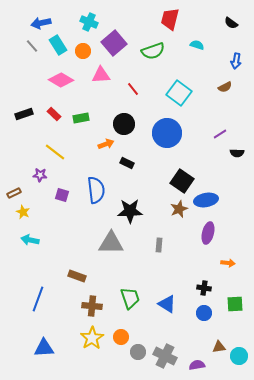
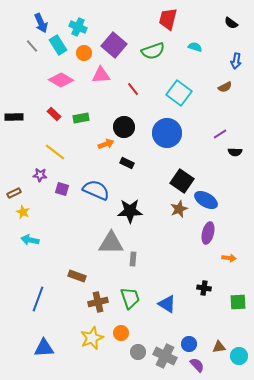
red trapezoid at (170, 19): moved 2 px left
cyan cross at (89, 22): moved 11 px left, 5 px down
blue arrow at (41, 23): rotated 102 degrees counterclockwise
purple square at (114, 43): moved 2 px down; rotated 10 degrees counterclockwise
cyan semicircle at (197, 45): moved 2 px left, 2 px down
orange circle at (83, 51): moved 1 px right, 2 px down
black rectangle at (24, 114): moved 10 px left, 3 px down; rotated 18 degrees clockwise
black circle at (124, 124): moved 3 px down
black semicircle at (237, 153): moved 2 px left, 1 px up
blue semicircle at (96, 190): rotated 60 degrees counterclockwise
purple square at (62, 195): moved 6 px up
blue ellipse at (206, 200): rotated 40 degrees clockwise
gray rectangle at (159, 245): moved 26 px left, 14 px down
orange arrow at (228, 263): moved 1 px right, 5 px up
green square at (235, 304): moved 3 px right, 2 px up
brown cross at (92, 306): moved 6 px right, 4 px up; rotated 18 degrees counterclockwise
blue circle at (204, 313): moved 15 px left, 31 px down
orange circle at (121, 337): moved 4 px up
yellow star at (92, 338): rotated 10 degrees clockwise
purple semicircle at (197, 365): rotated 56 degrees clockwise
